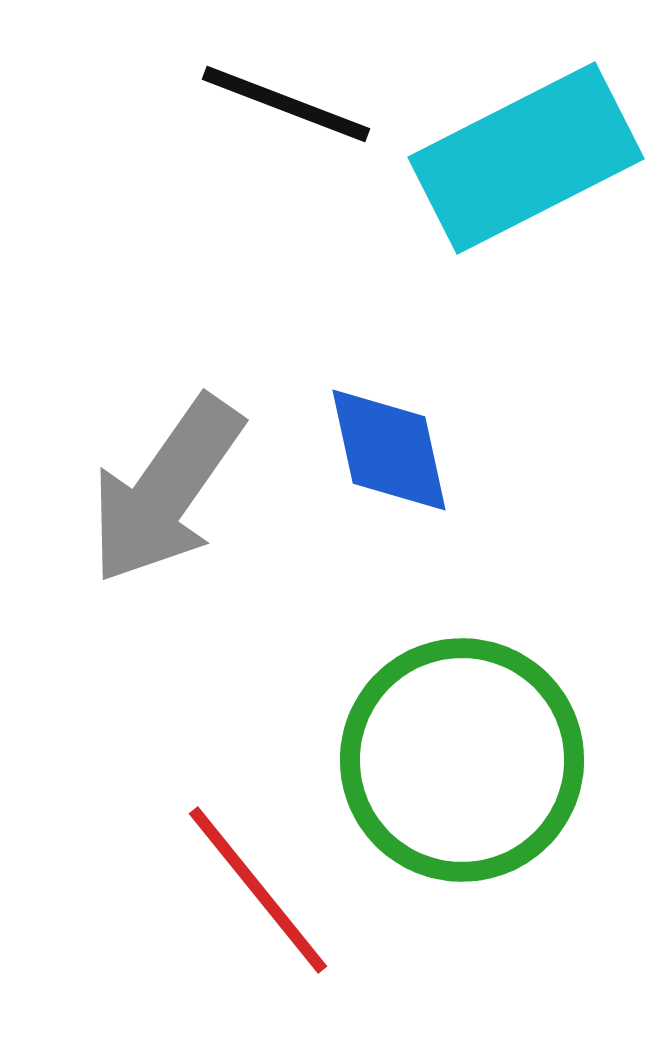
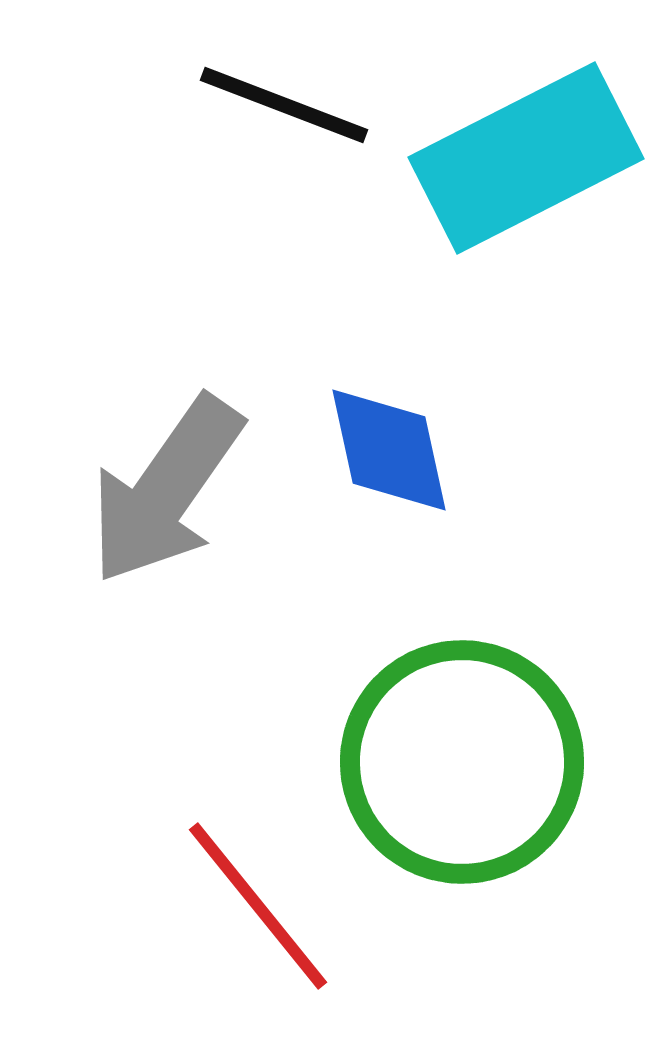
black line: moved 2 px left, 1 px down
green circle: moved 2 px down
red line: moved 16 px down
